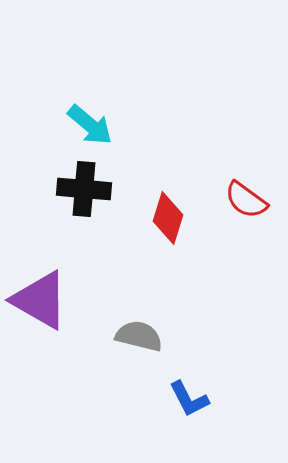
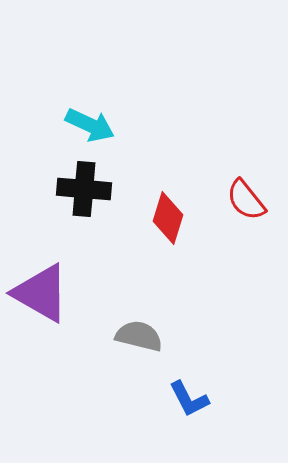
cyan arrow: rotated 15 degrees counterclockwise
red semicircle: rotated 15 degrees clockwise
purple triangle: moved 1 px right, 7 px up
